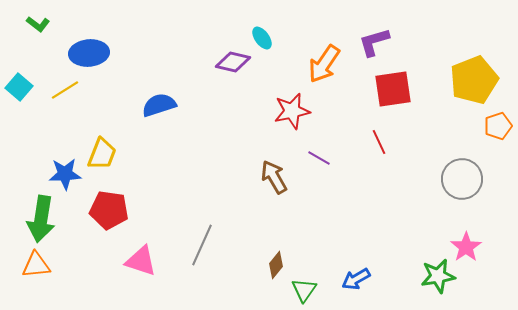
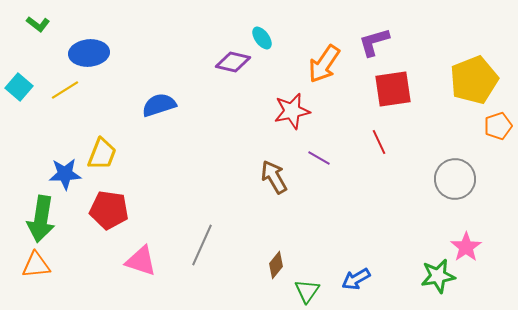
gray circle: moved 7 px left
green triangle: moved 3 px right, 1 px down
